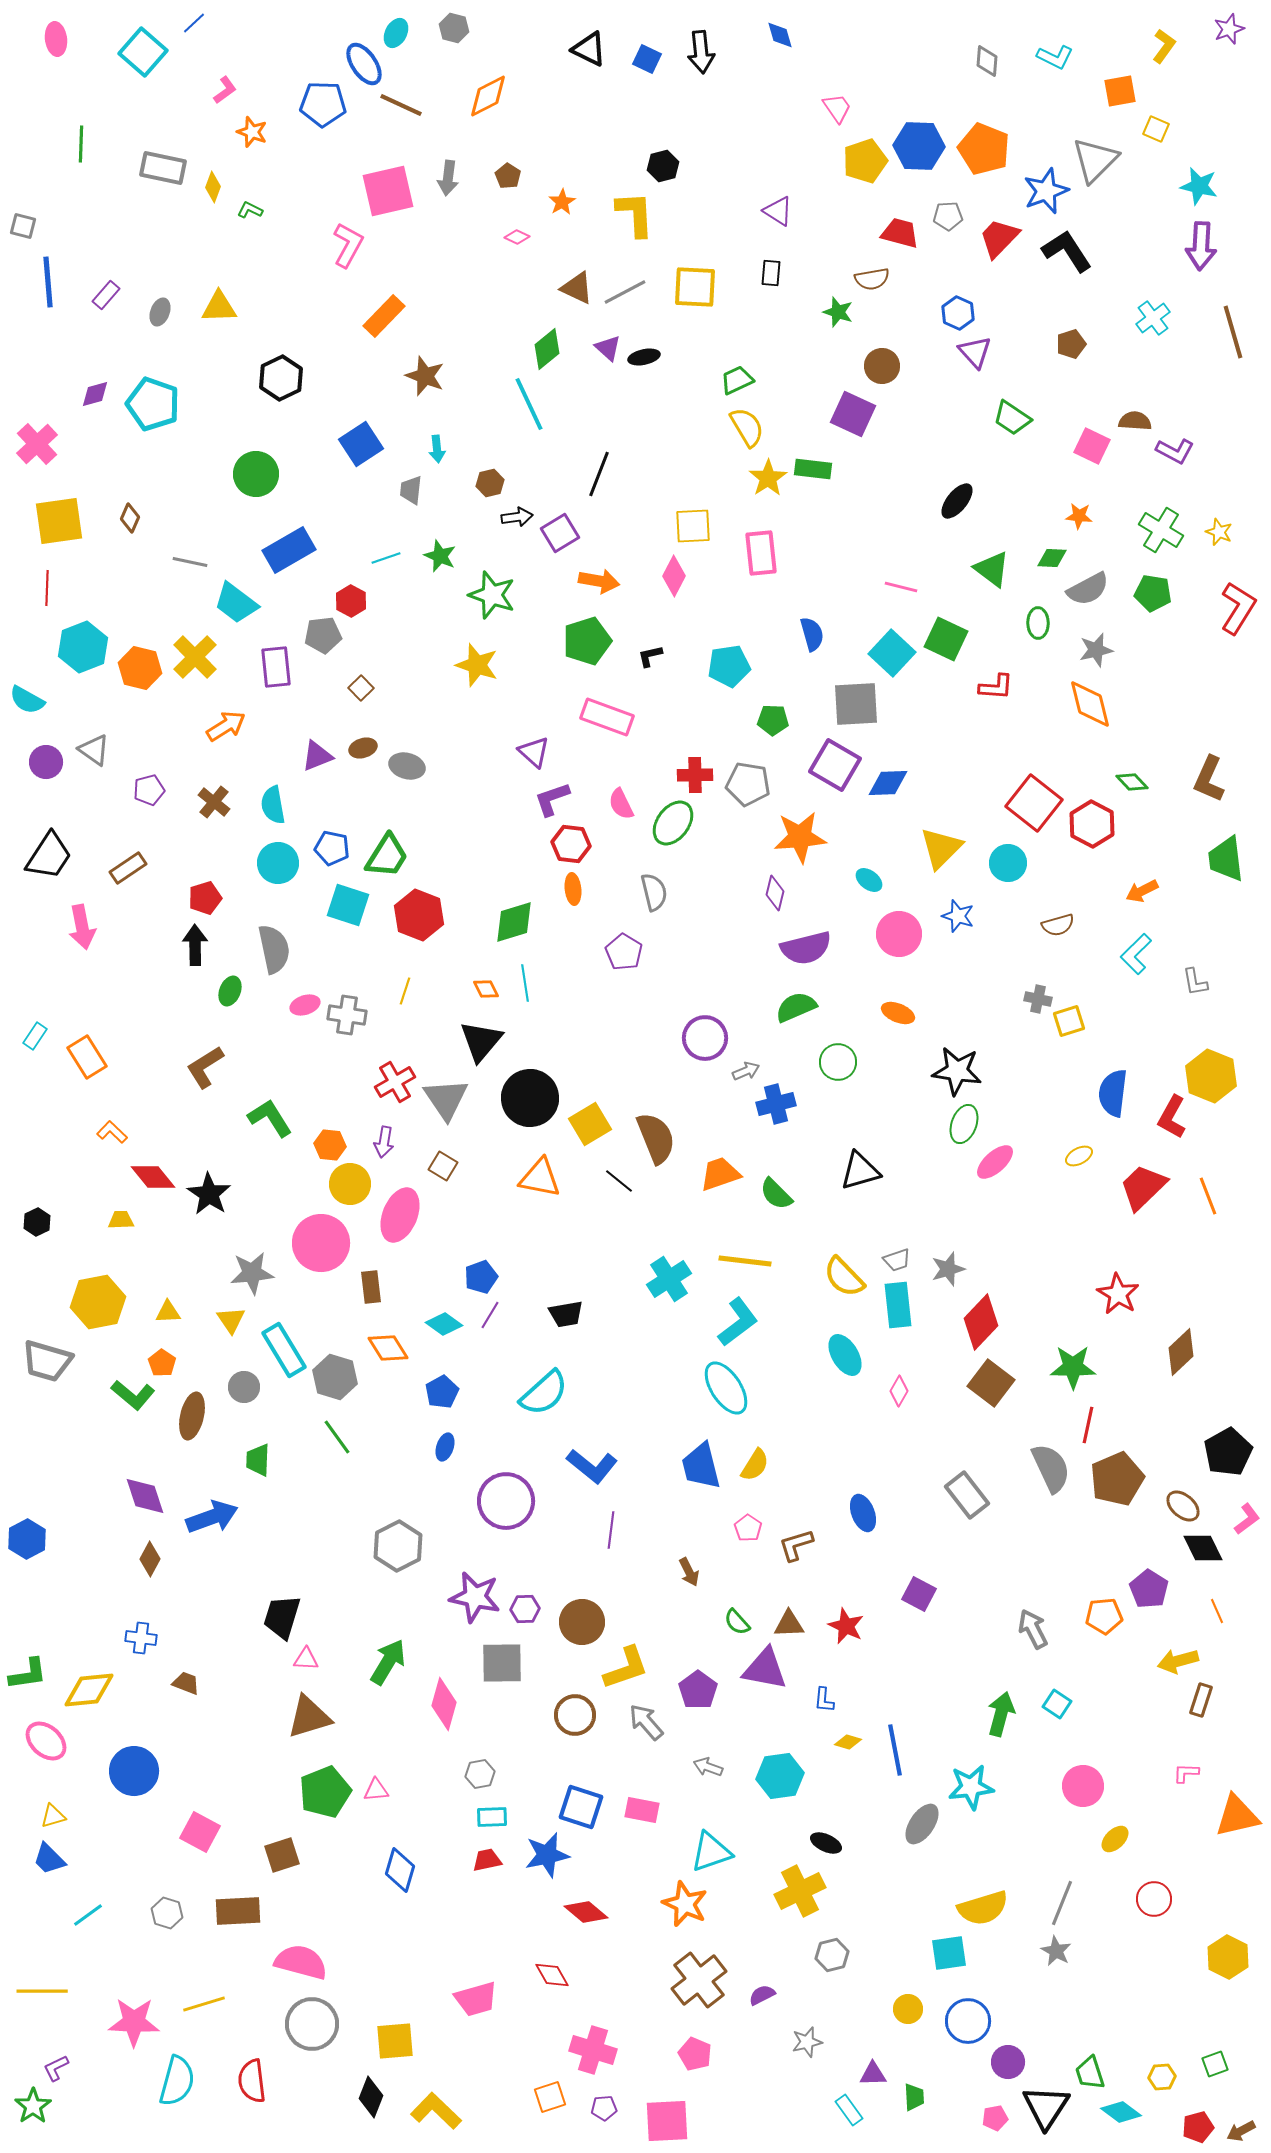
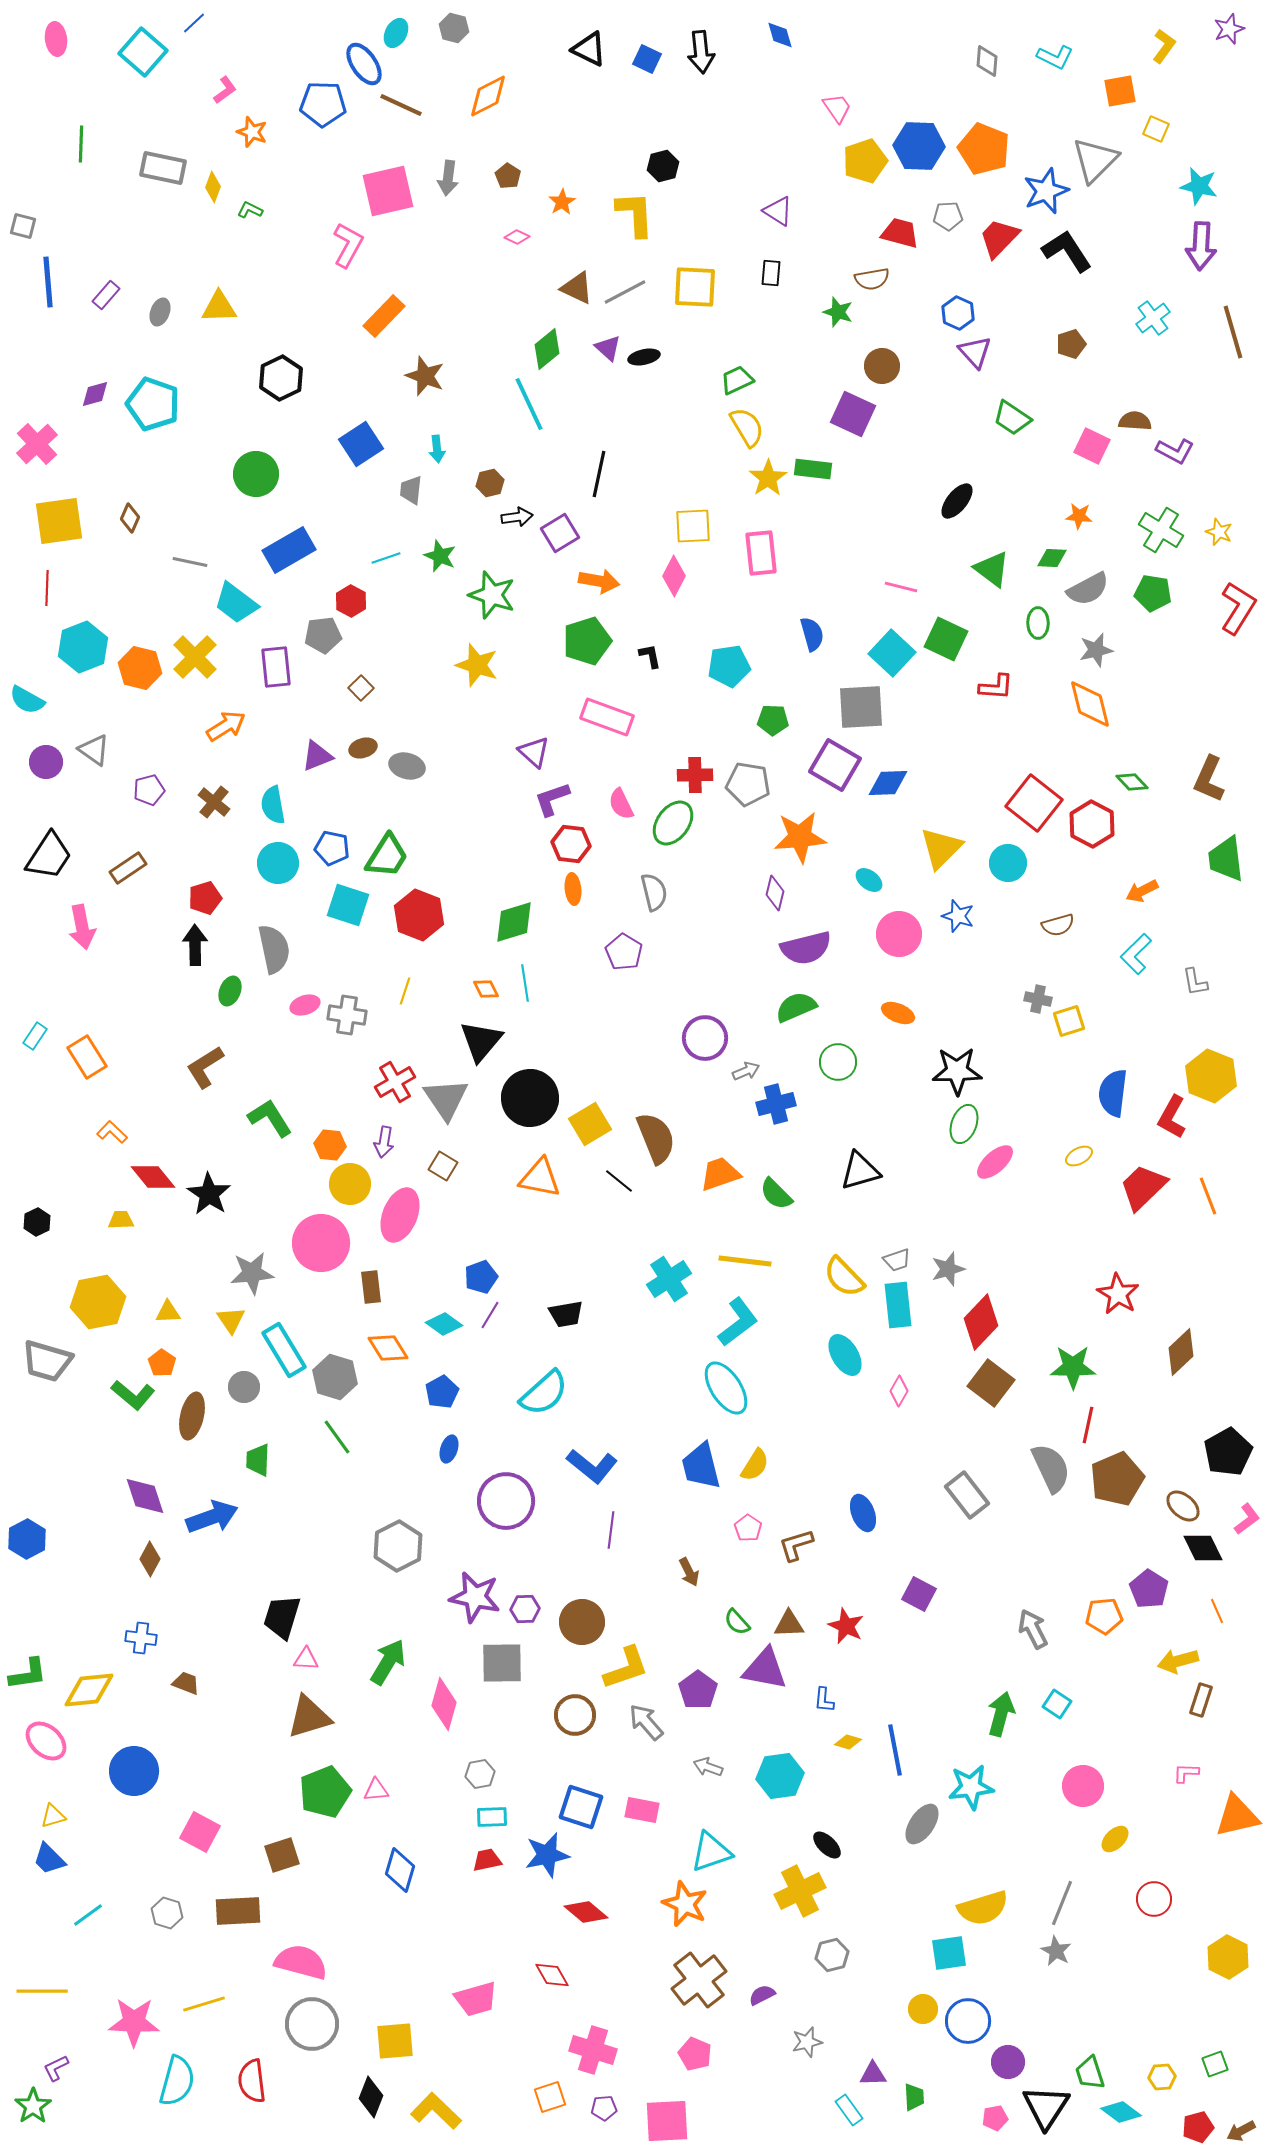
black line at (599, 474): rotated 9 degrees counterclockwise
black L-shape at (650, 656): rotated 92 degrees clockwise
gray square at (856, 704): moved 5 px right, 3 px down
black star at (957, 1071): rotated 9 degrees counterclockwise
blue ellipse at (445, 1447): moved 4 px right, 2 px down
black ellipse at (826, 1843): moved 1 px right, 2 px down; rotated 20 degrees clockwise
yellow circle at (908, 2009): moved 15 px right
